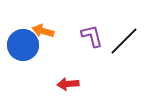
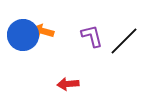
blue circle: moved 10 px up
